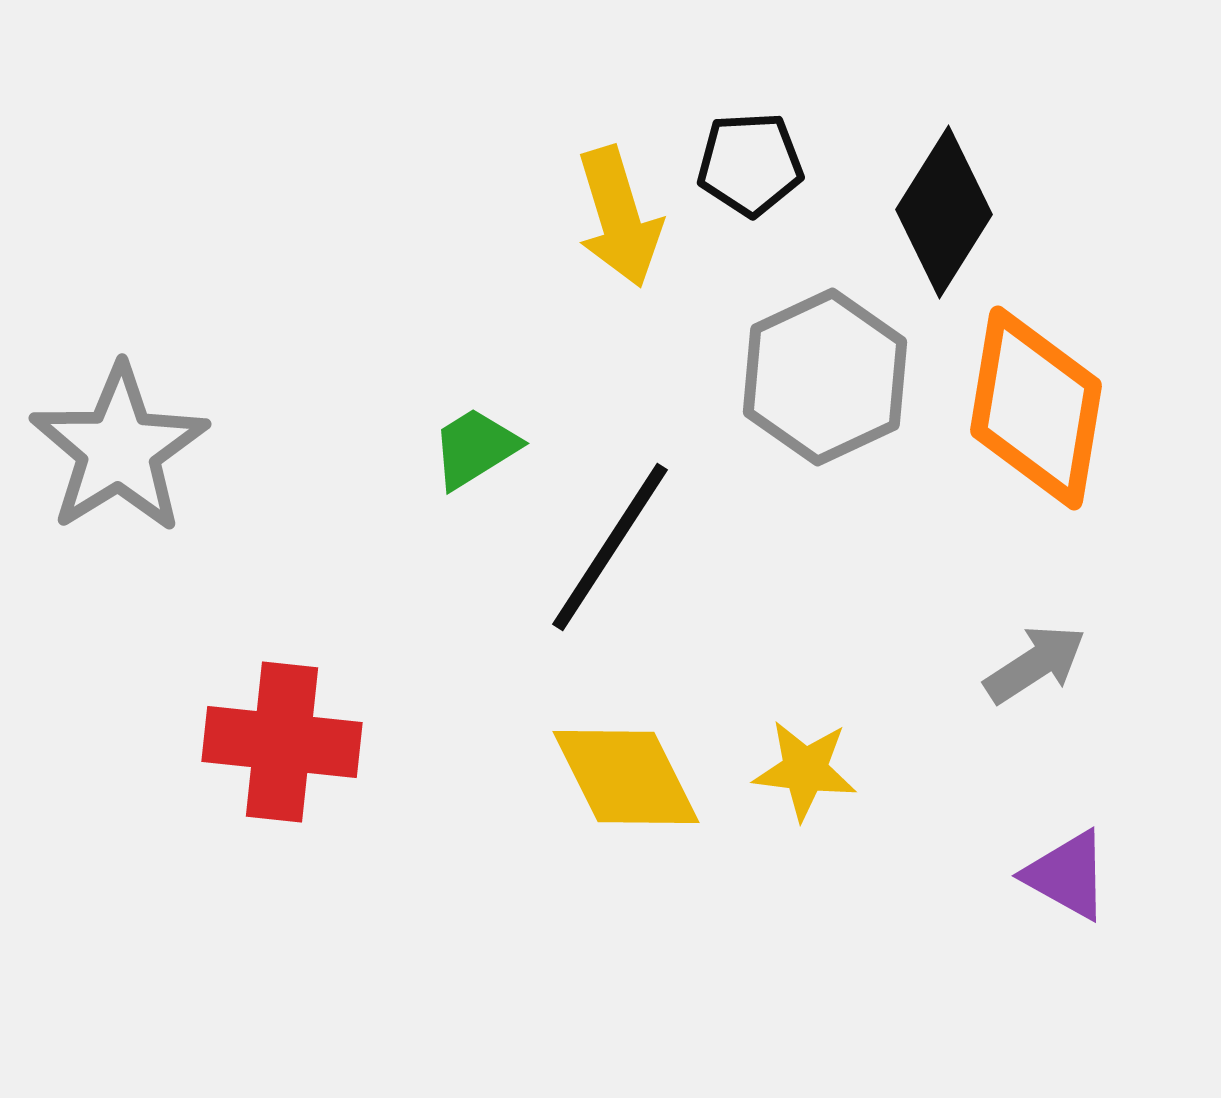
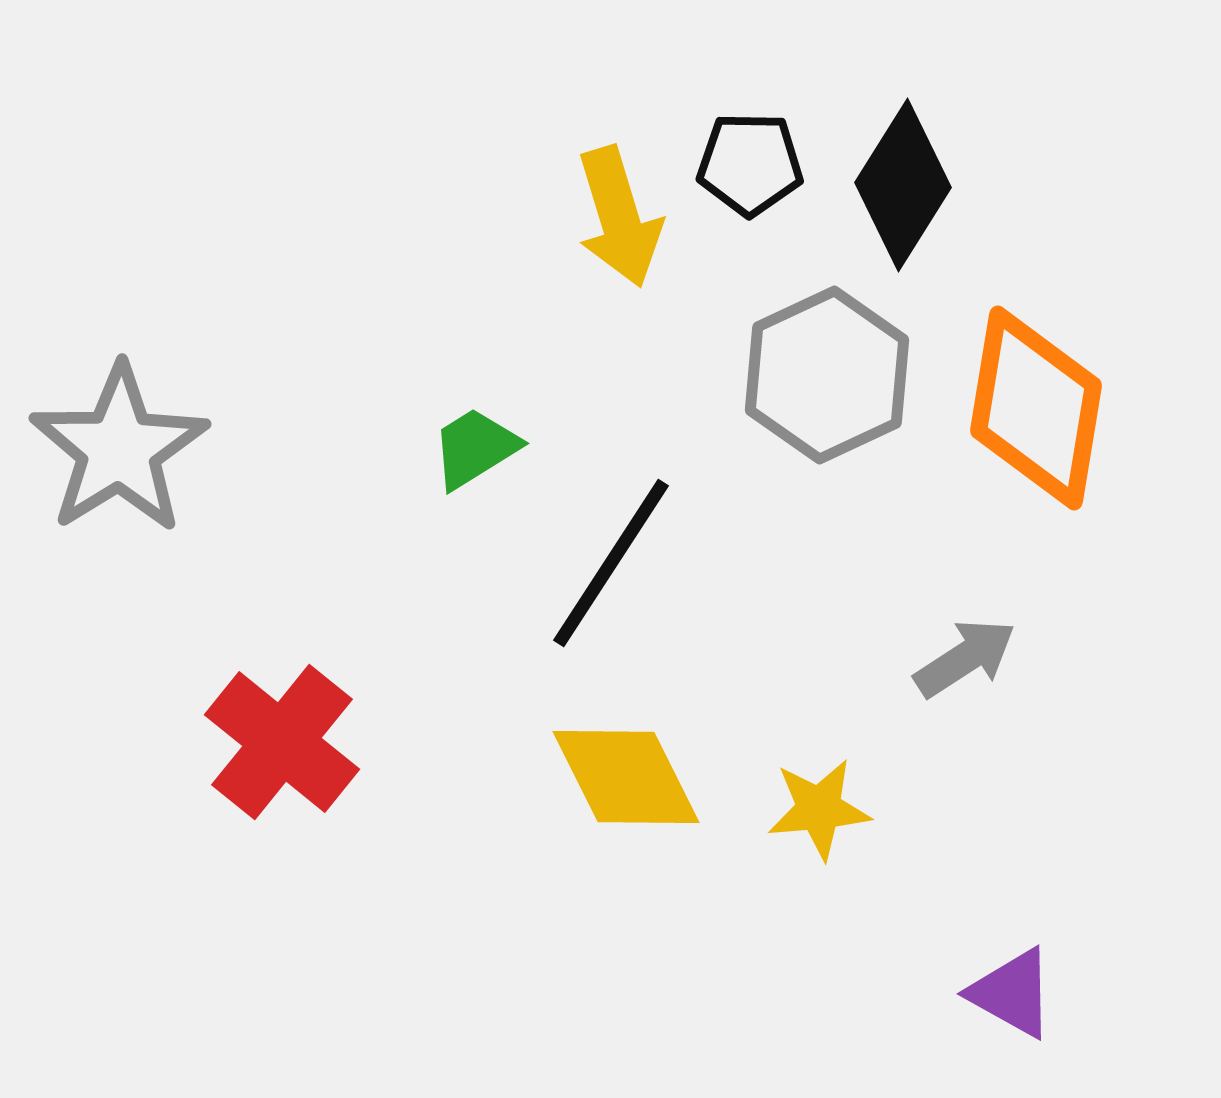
black pentagon: rotated 4 degrees clockwise
black diamond: moved 41 px left, 27 px up
gray hexagon: moved 2 px right, 2 px up
black line: moved 1 px right, 16 px down
gray arrow: moved 70 px left, 6 px up
red cross: rotated 33 degrees clockwise
yellow star: moved 14 px right, 39 px down; rotated 12 degrees counterclockwise
purple triangle: moved 55 px left, 118 px down
